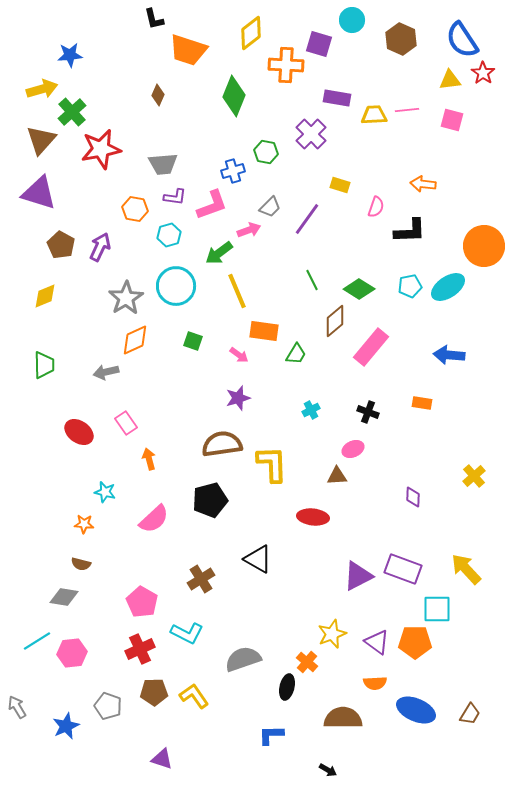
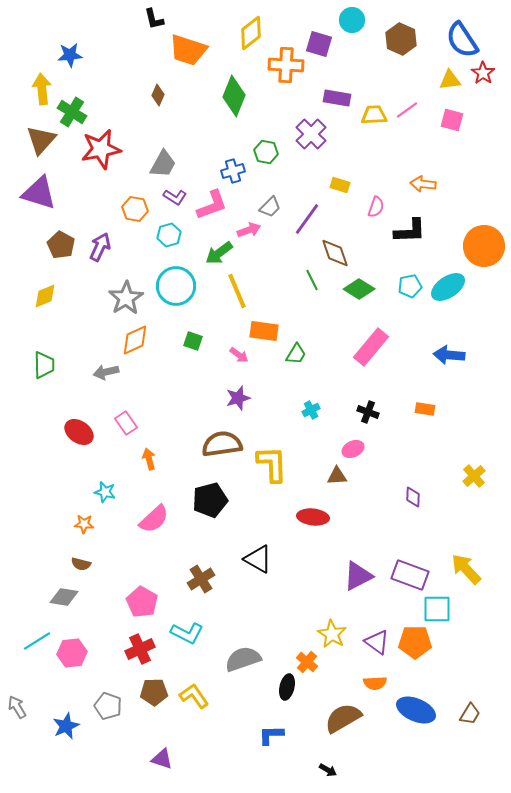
yellow arrow at (42, 89): rotated 80 degrees counterclockwise
pink line at (407, 110): rotated 30 degrees counterclockwise
green cross at (72, 112): rotated 16 degrees counterclockwise
gray trapezoid at (163, 164): rotated 56 degrees counterclockwise
purple L-shape at (175, 197): rotated 25 degrees clockwise
brown diamond at (335, 321): moved 68 px up; rotated 68 degrees counterclockwise
orange rectangle at (422, 403): moved 3 px right, 6 px down
purple rectangle at (403, 569): moved 7 px right, 6 px down
yellow star at (332, 634): rotated 20 degrees counterclockwise
brown semicircle at (343, 718): rotated 30 degrees counterclockwise
